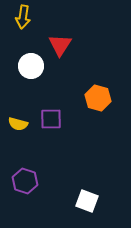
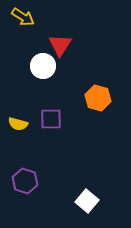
yellow arrow: rotated 65 degrees counterclockwise
white circle: moved 12 px right
white square: rotated 20 degrees clockwise
